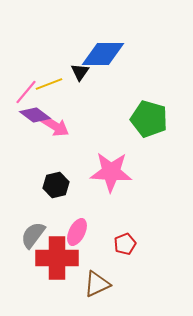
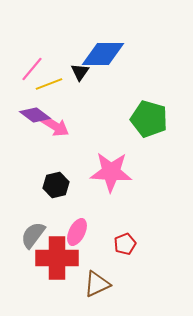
pink line: moved 6 px right, 23 px up
